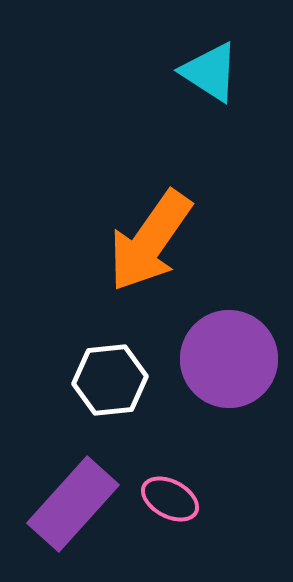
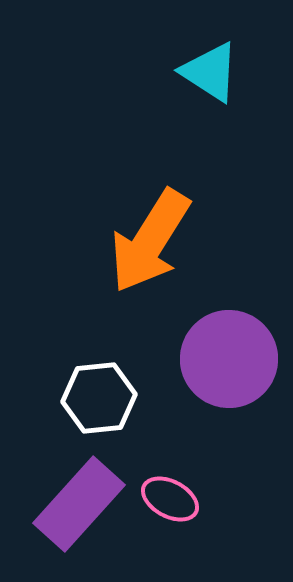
orange arrow: rotated 3 degrees counterclockwise
white hexagon: moved 11 px left, 18 px down
purple rectangle: moved 6 px right
